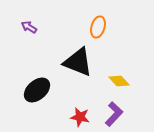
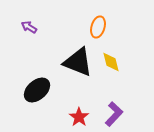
yellow diamond: moved 8 px left, 19 px up; rotated 30 degrees clockwise
red star: moved 1 px left; rotated 24 degrees clockwise
